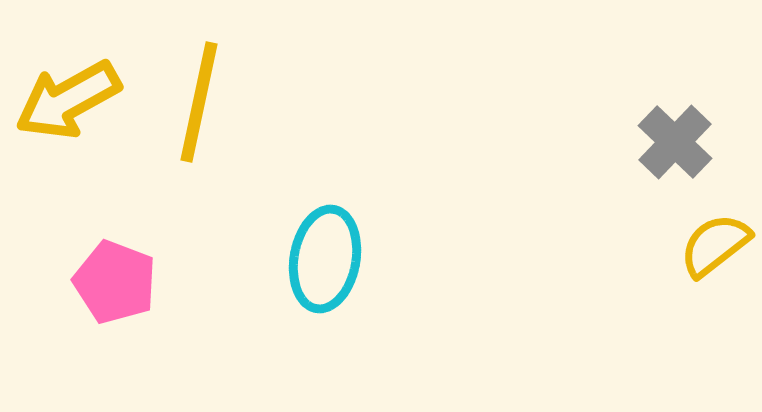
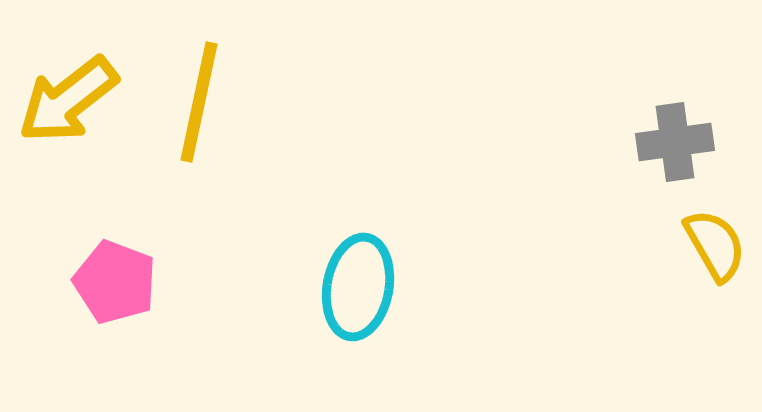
yellow arrow: rotated 9 degrees counterclockwise
gray cross: rotated 38 degrees clockwise
yellow semicircle: rotated 98 degrees clockwise
cyan ellipse: moved 33 px right, 28 px down
